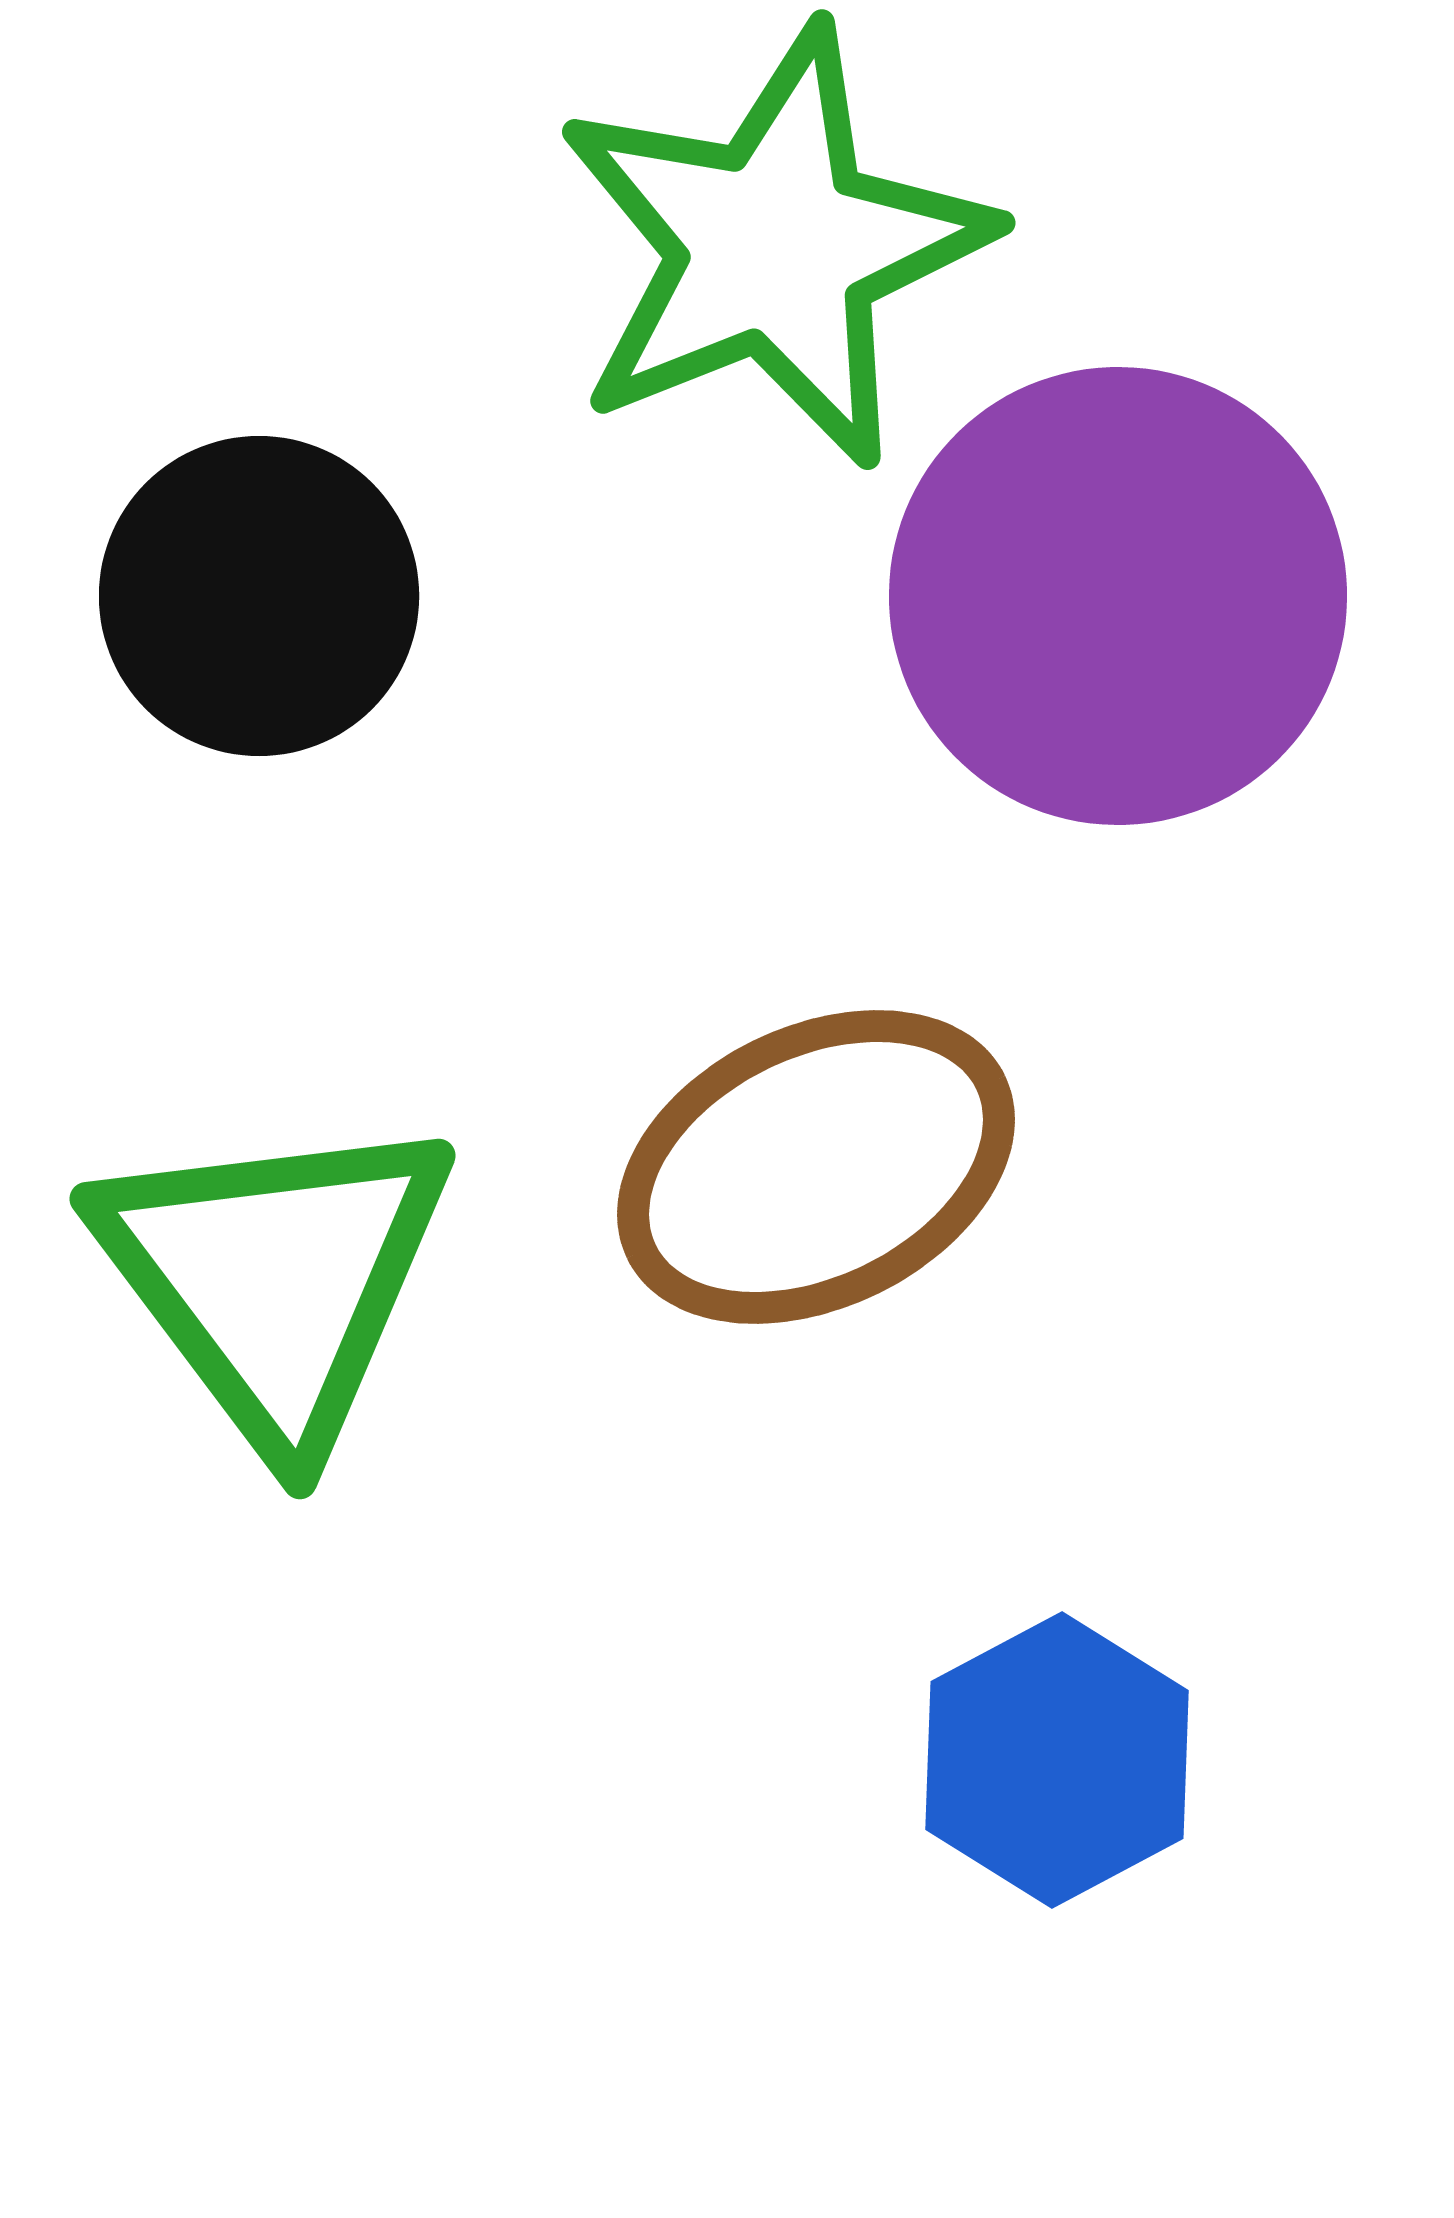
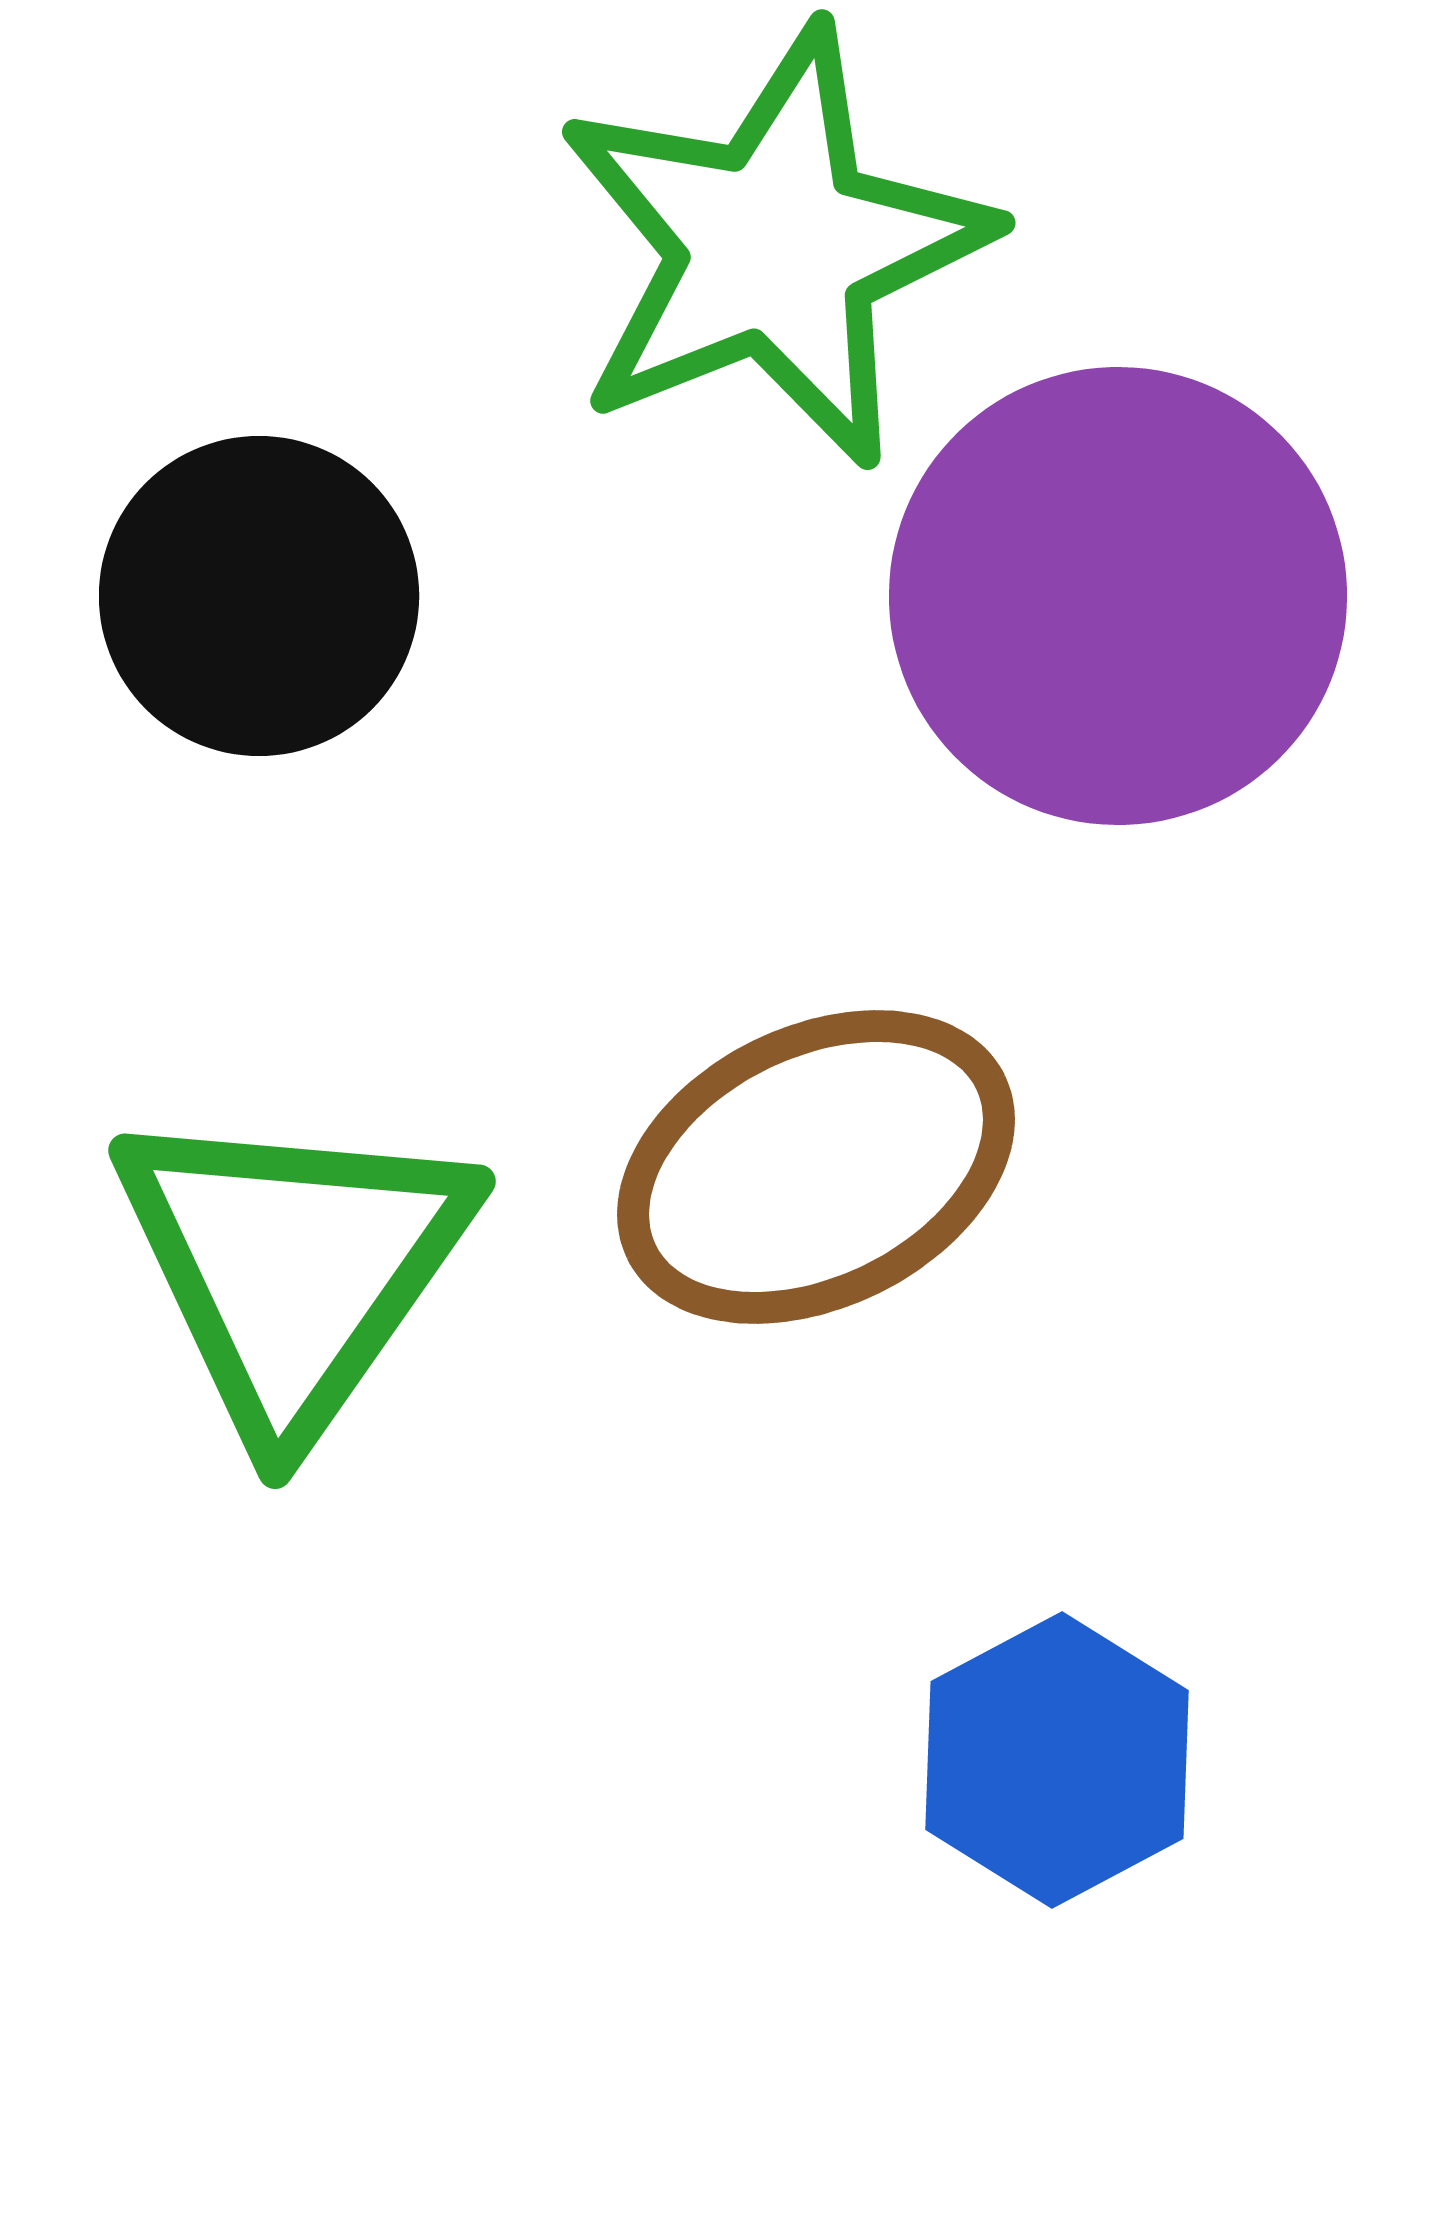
green triangle: moved 18 px right, 11 px up; rotated 12 degrees clockwise
